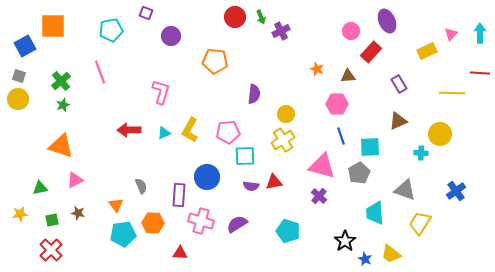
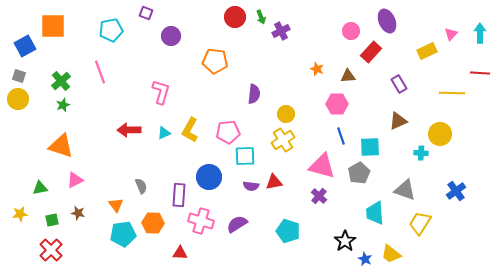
blue circle at (207, 177): moved 2 px right
